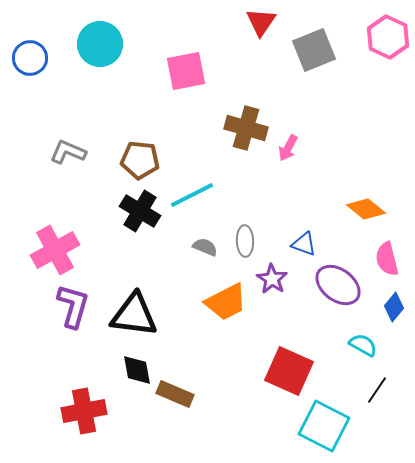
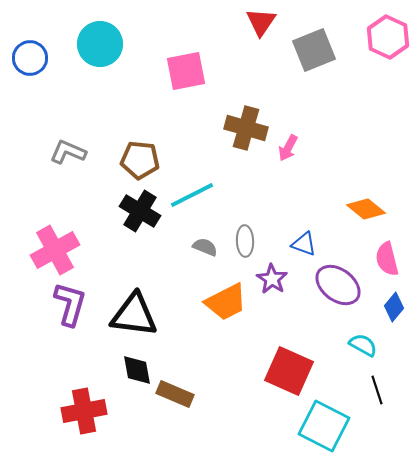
purple L-shape: moved 3 px left, 2 px up
black line: rotated 52 degrees counterclockwise
